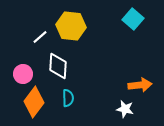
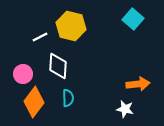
yellow hexagon: rotated 8 degrees clockwise
white line: rotated 14 degrees clockwise
orange arrow: moved 2 px left, 1 px up
